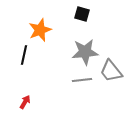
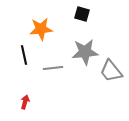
orange star: moved 1 px right, 1 px up; rotated 15 degrees clockwise
black line: rotated 24 degrees counterclockwise
gray line: moved 29 px left, 12 px up
red arrow: rotated 16 degrees counterclockwise
